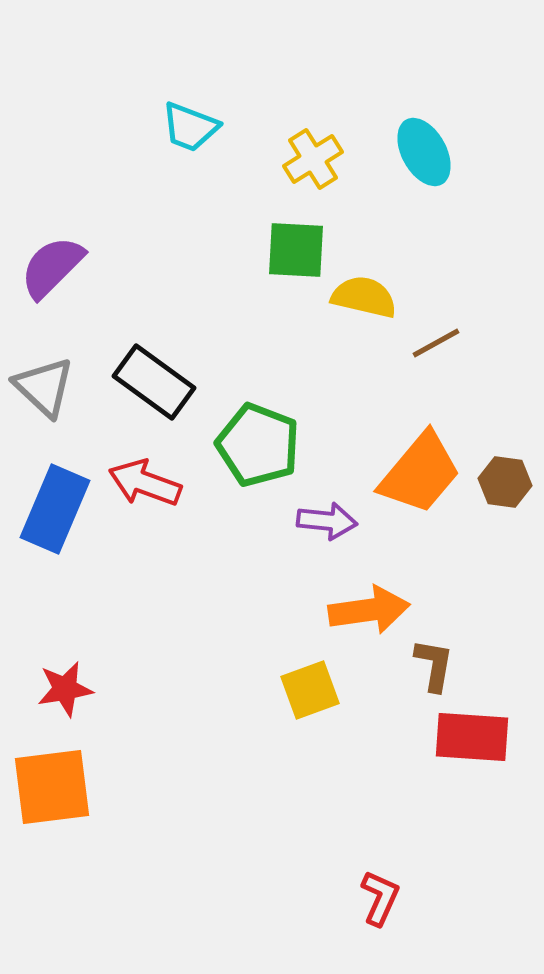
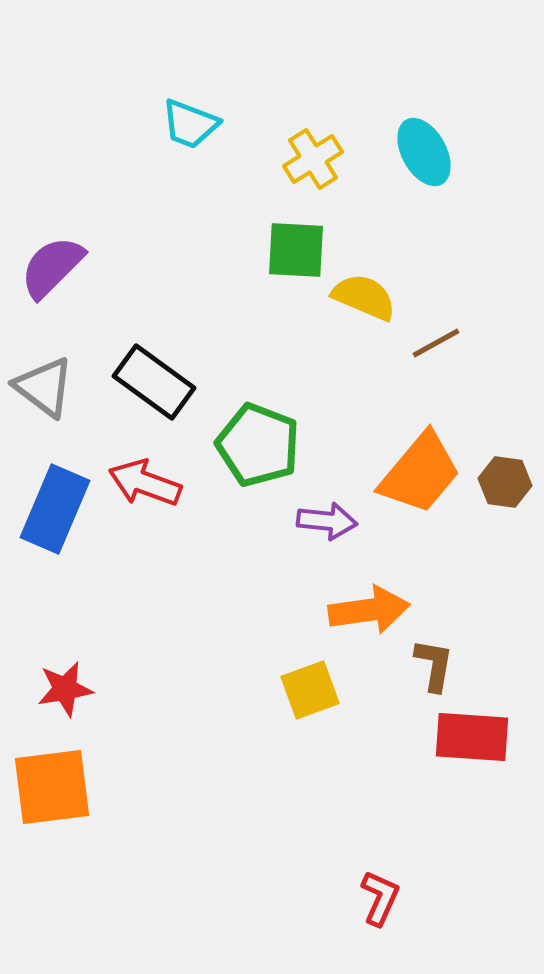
cyan trapezoid: moved 3 px up
yellow semicircle: rotated 10 degrees clockwise
gray triangle: rotated 6 degrees counterclockwise
